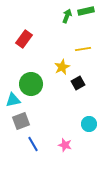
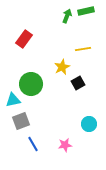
pink star: rotated 24 degrees counterclockwise
